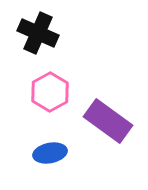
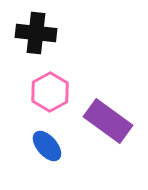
black cross: moved 2 px left; rotated 18 degrees counterclockwise
blue ellipse: moved 3 px left, 7 px up; rotated 60 degrees clockwise
